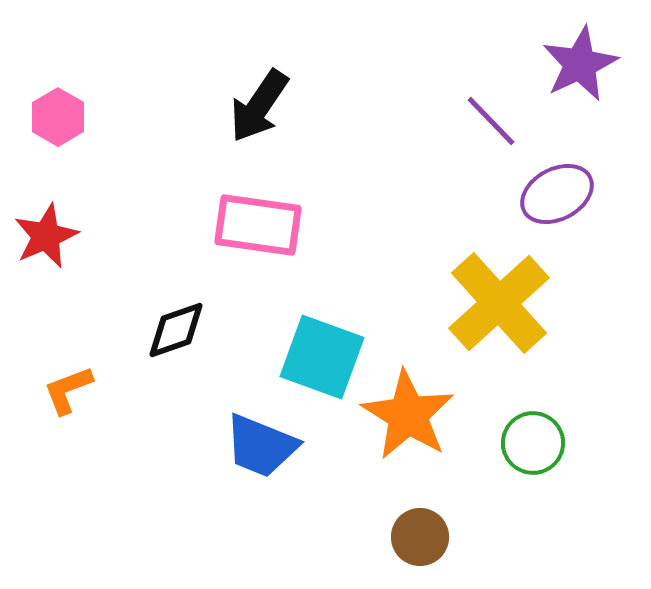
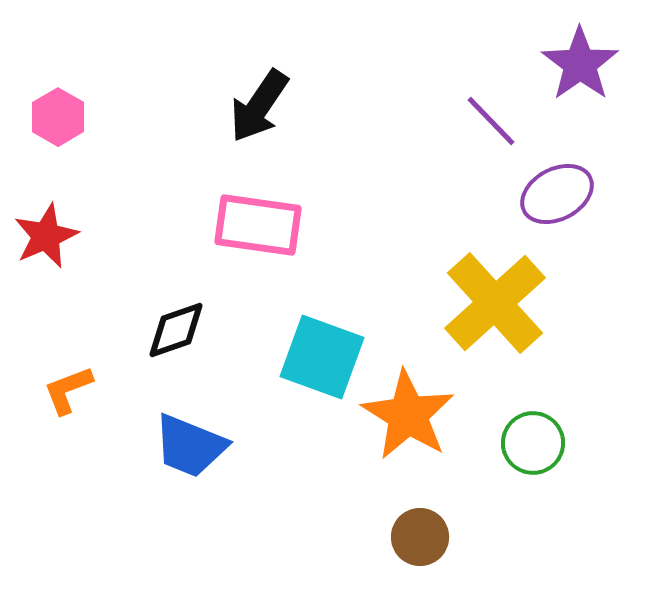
purple star: rotated 10 degrees counterclockwise
yellow cross: moved 4 px left
blue trapezoid: moved 71 px left
